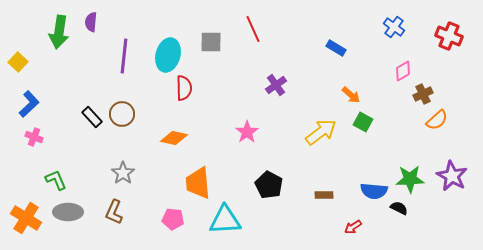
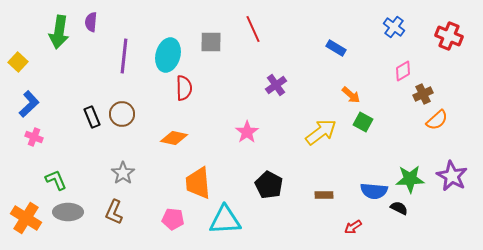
black rectangle: rotated 20 degrees clockwise
